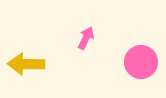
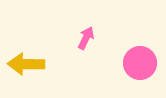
pink circle: moved 1 px left, 1 px down
